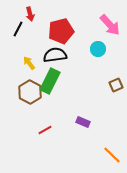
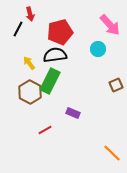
red pentagon: moved 1 px left, 1 px down
purple rectangle: moved 10 px left, 9 px up
orange line: moved 2 px up
